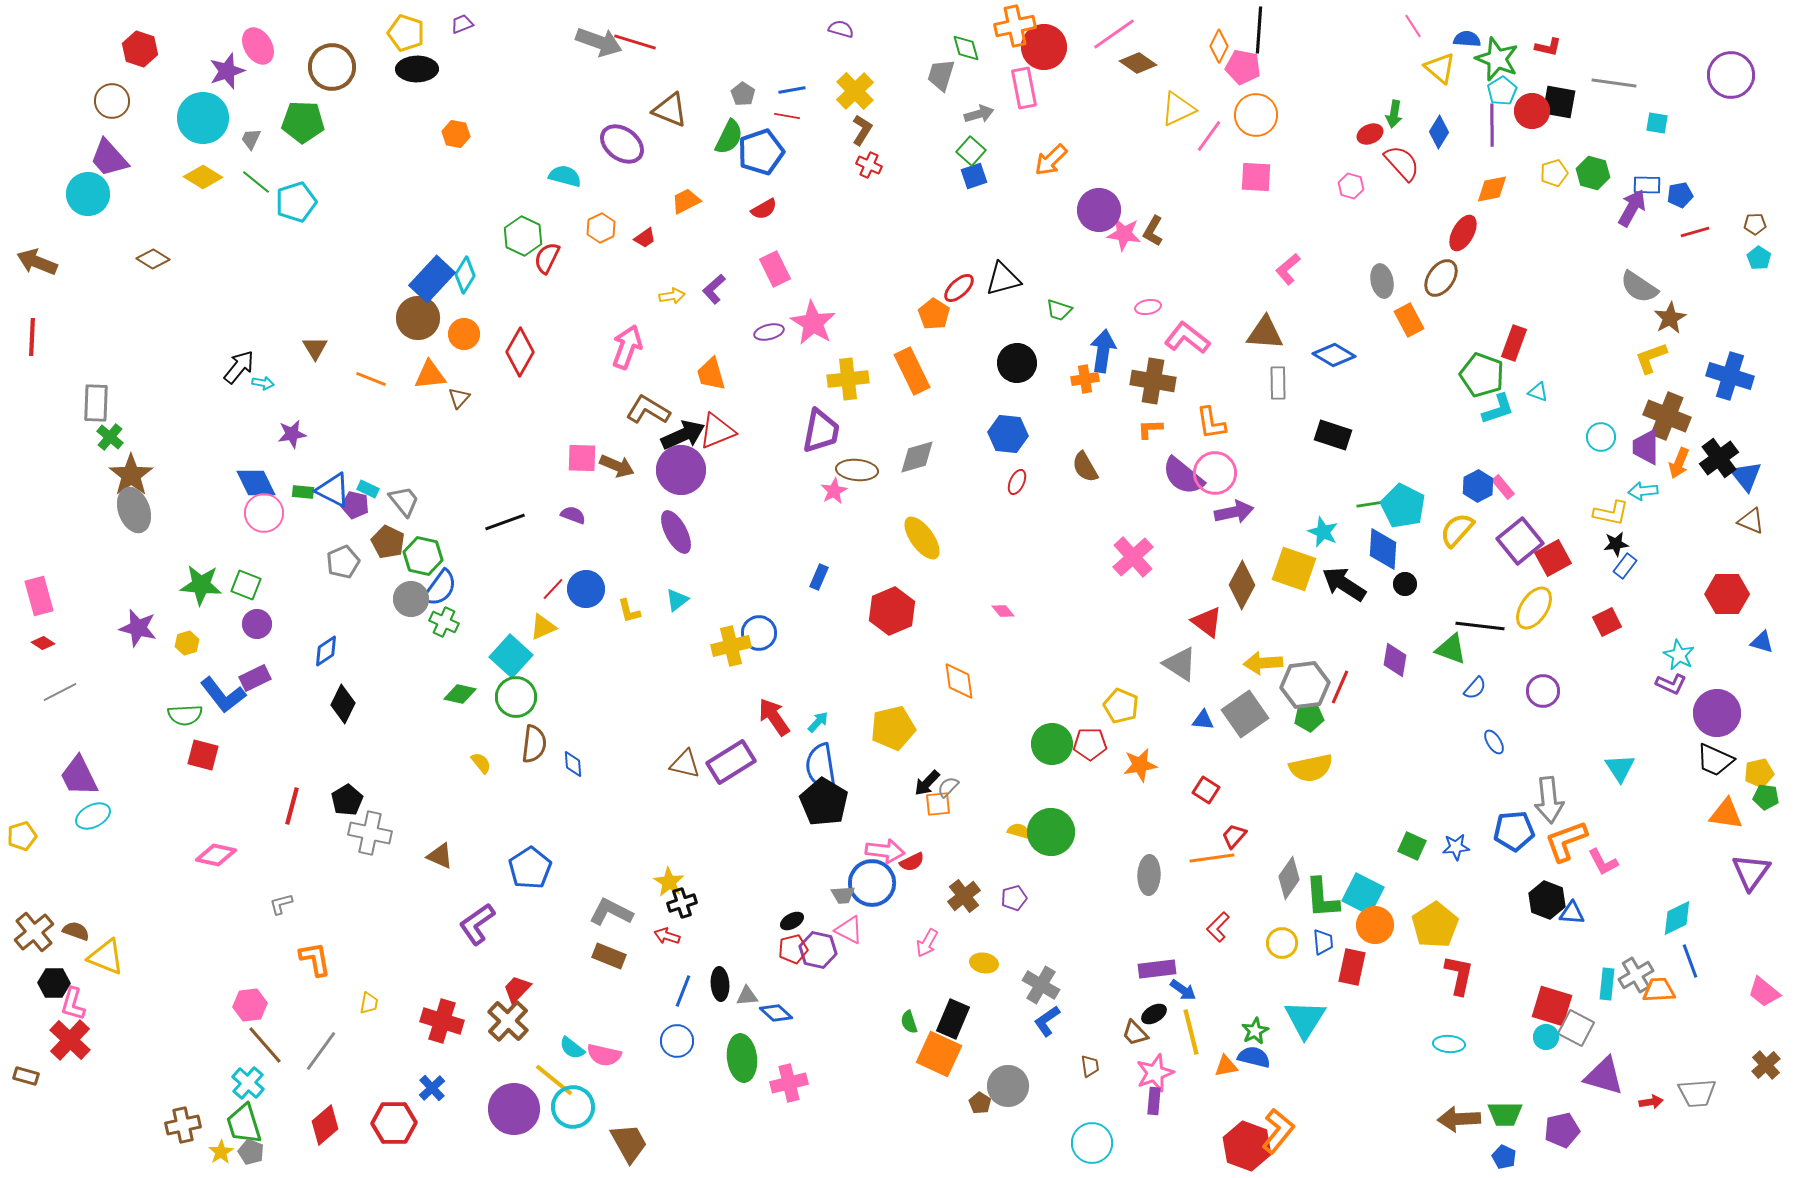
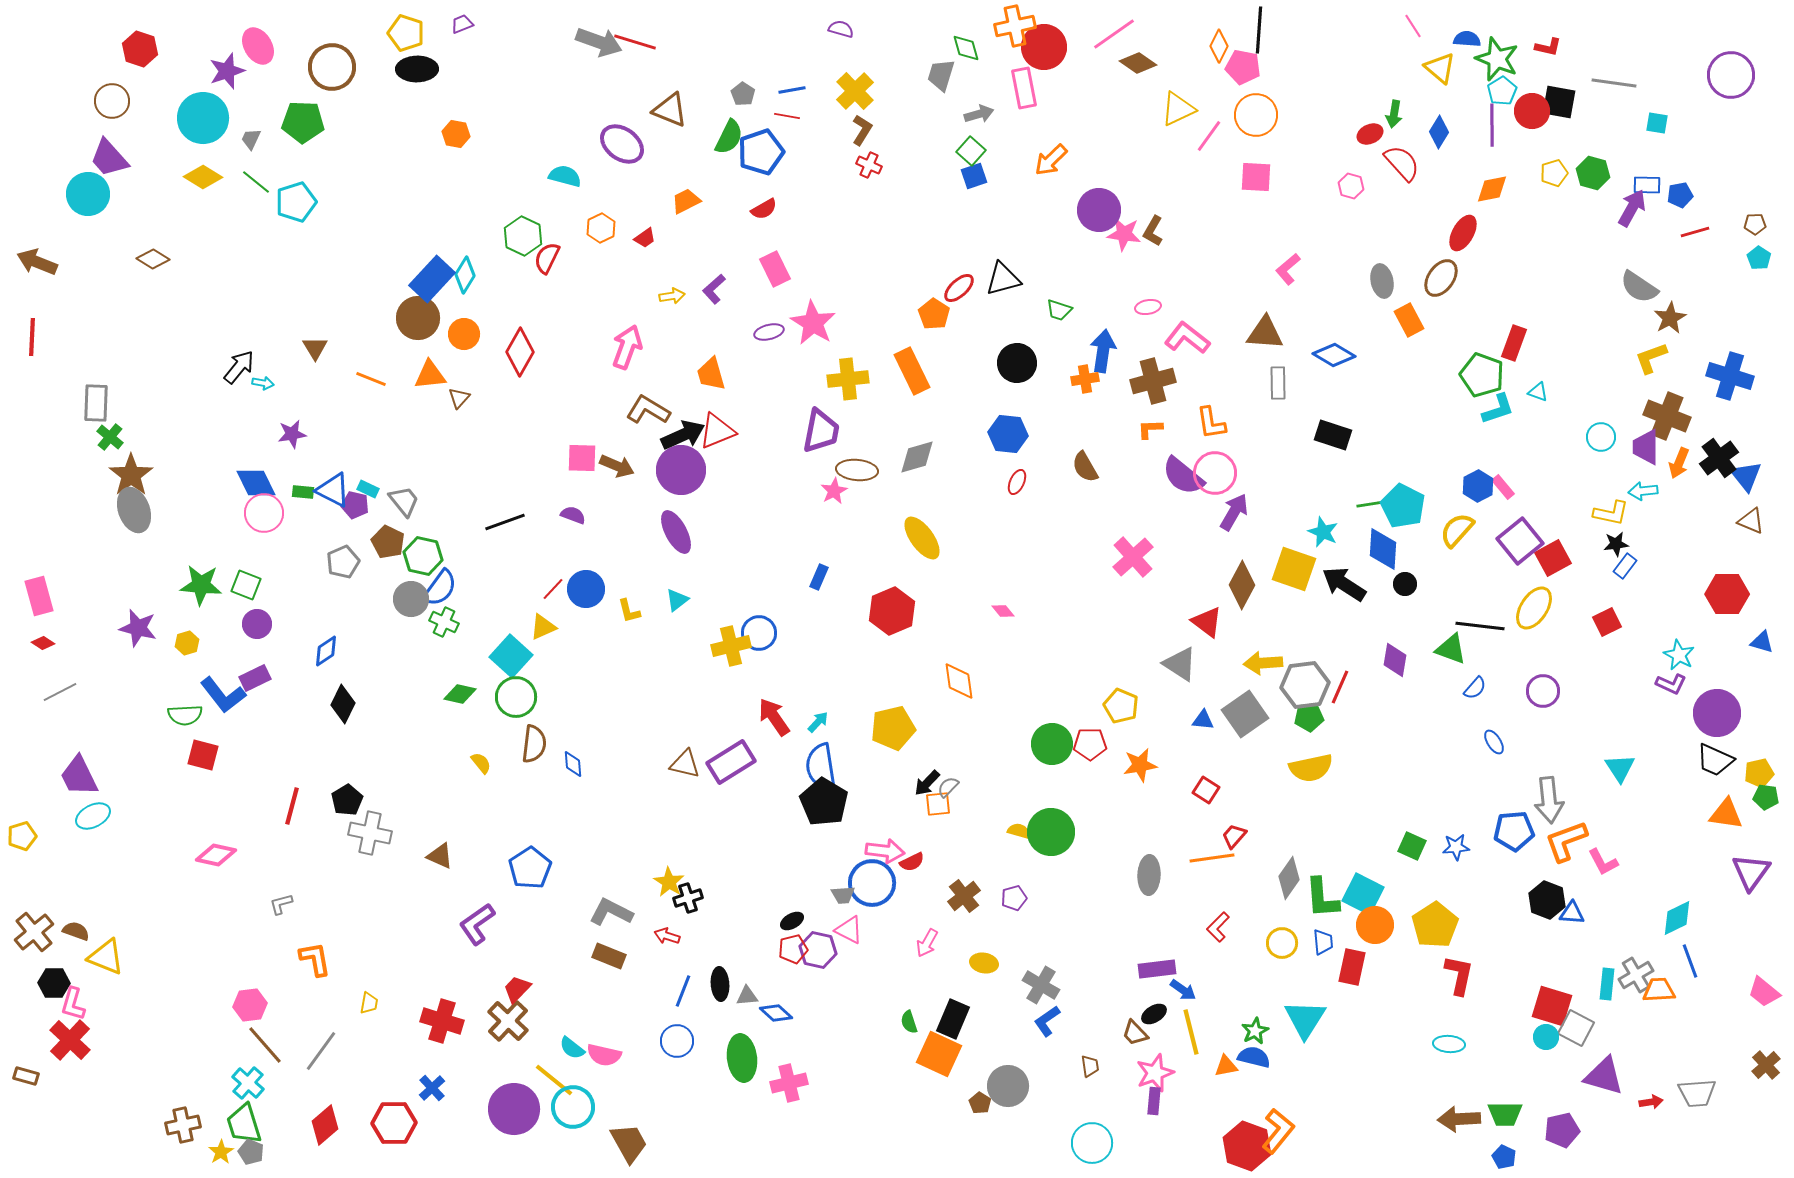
brown cross at (1153, 381): rotated 24 degrees counterclockwise
purple arrow at (1234, 512): rotated 48 degrees counterclockwise
black cross at (682, 903): moved 6 px right, 5 px up
